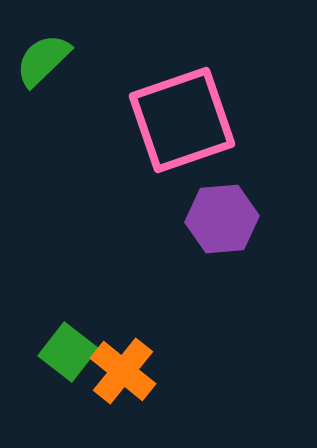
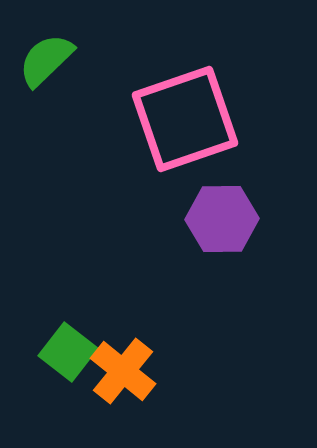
green semicircle: moved 3 px right
pink square: moved 3 px right, 1 px up
purple hexagon: rotated 4 degrees clockwise
